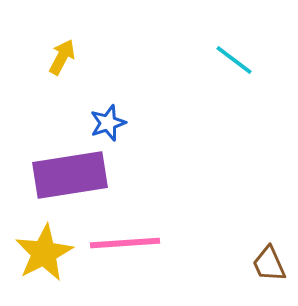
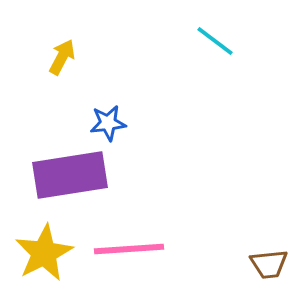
cyan line: moved 19 px left, 19 px up
blue star: rotated 12 degrees clockwise
pink line: moved 4 px right, 6 px down
brown trapezoid: rotated 72 degrees counterclockwise
